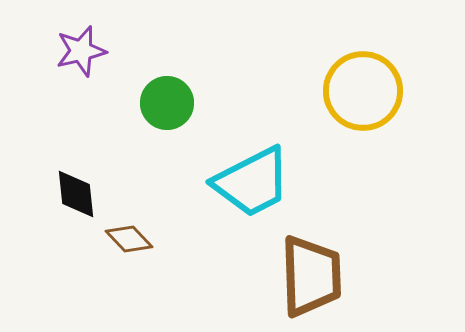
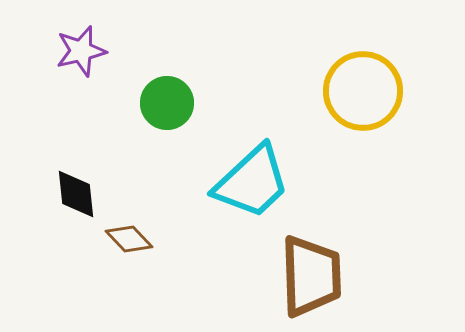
cyan trapezoid: rotated 16 degrees counterclockwise
